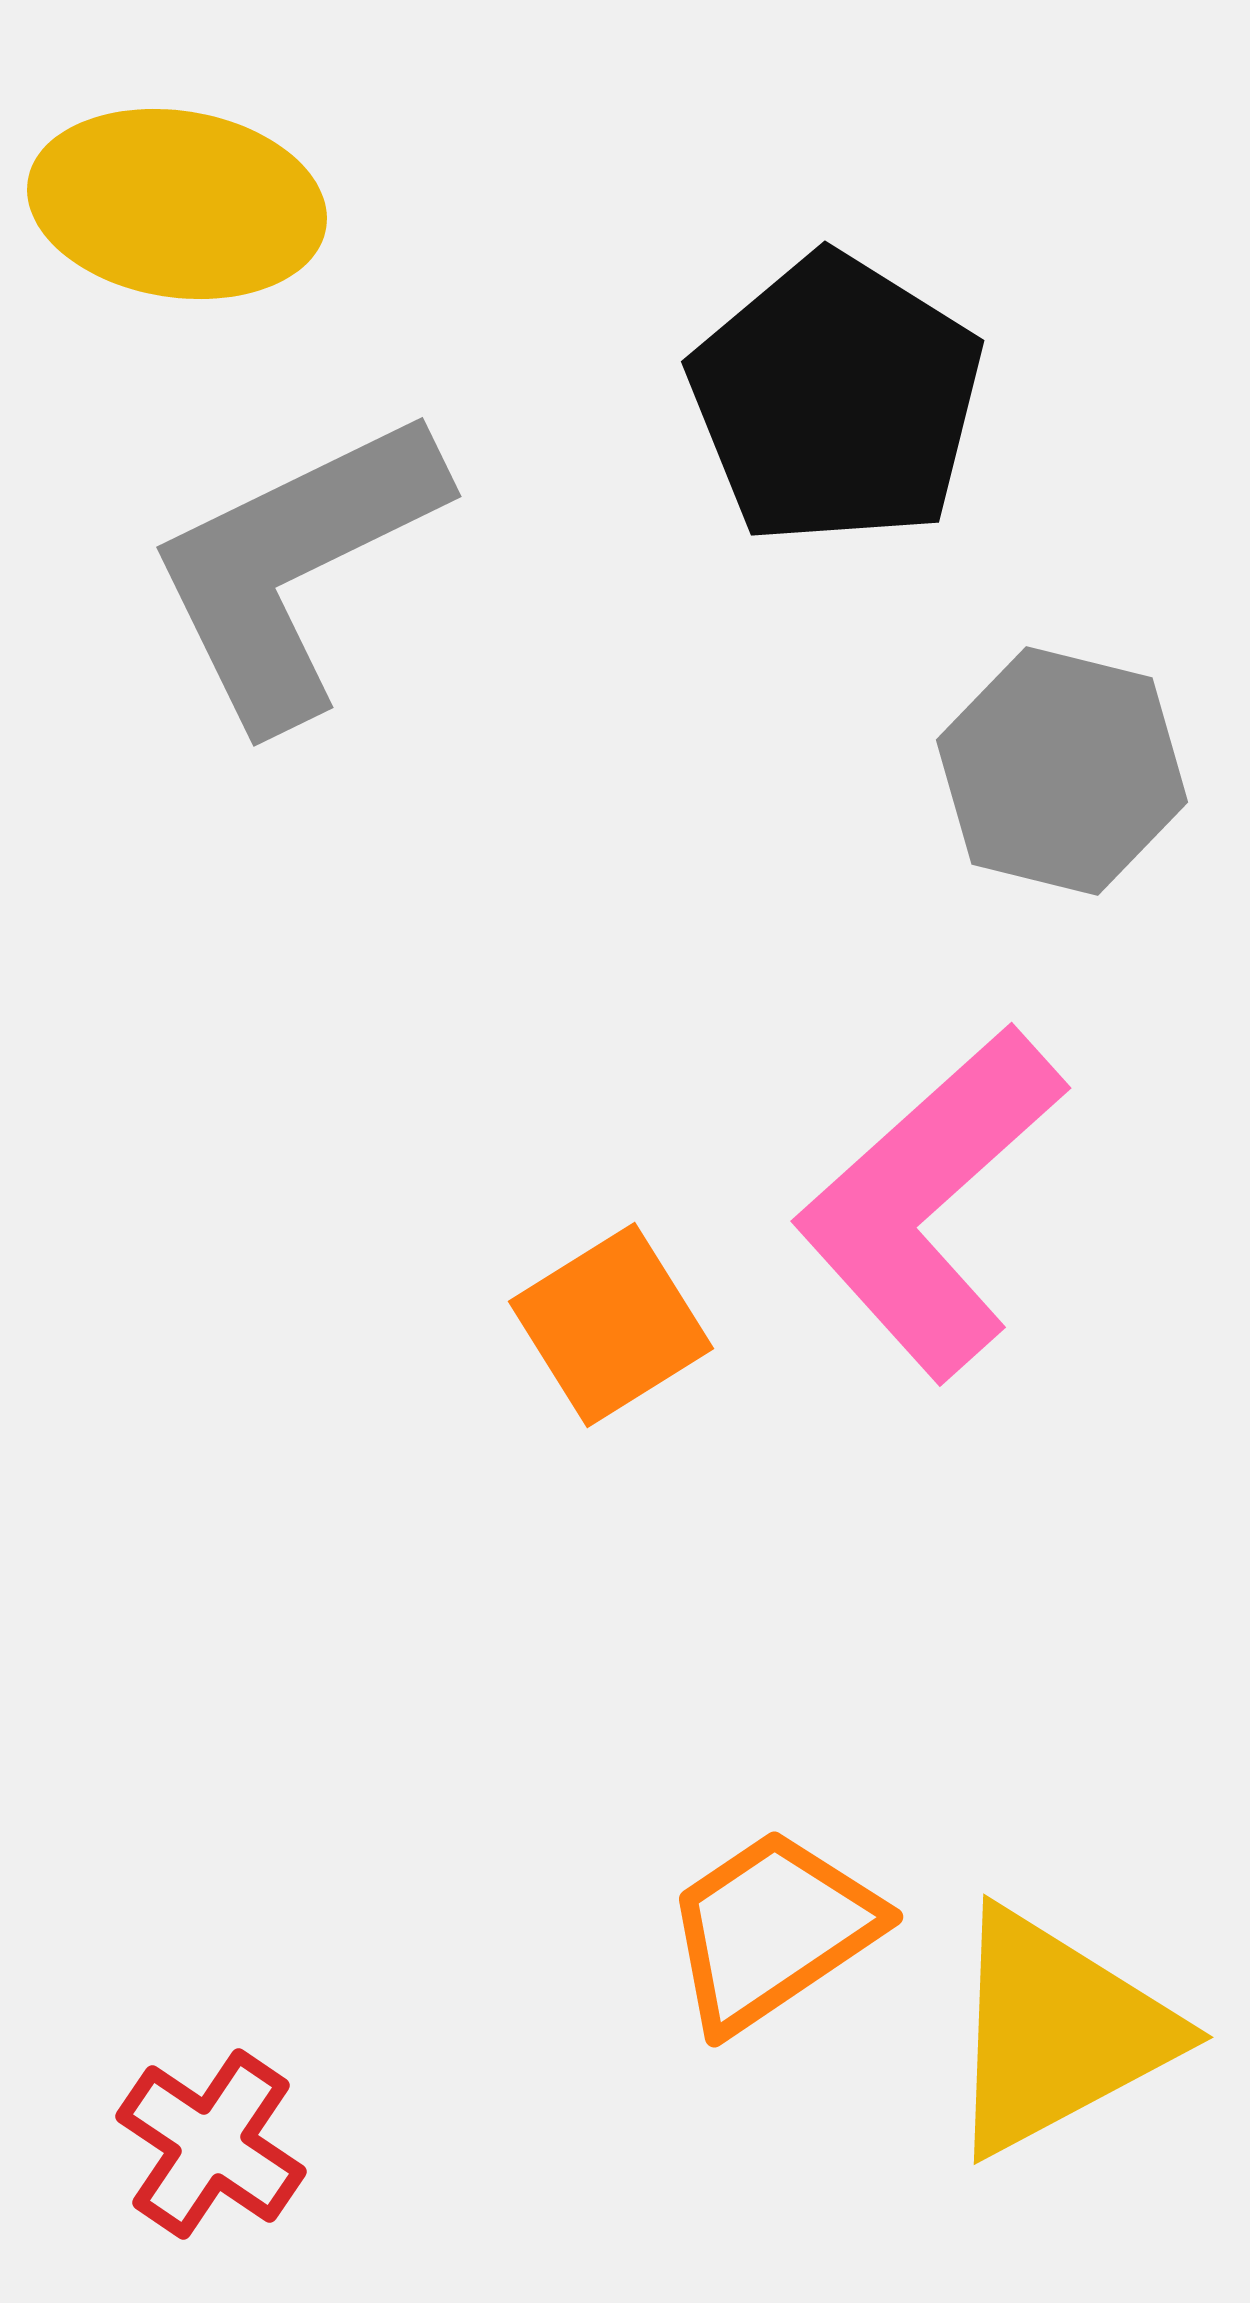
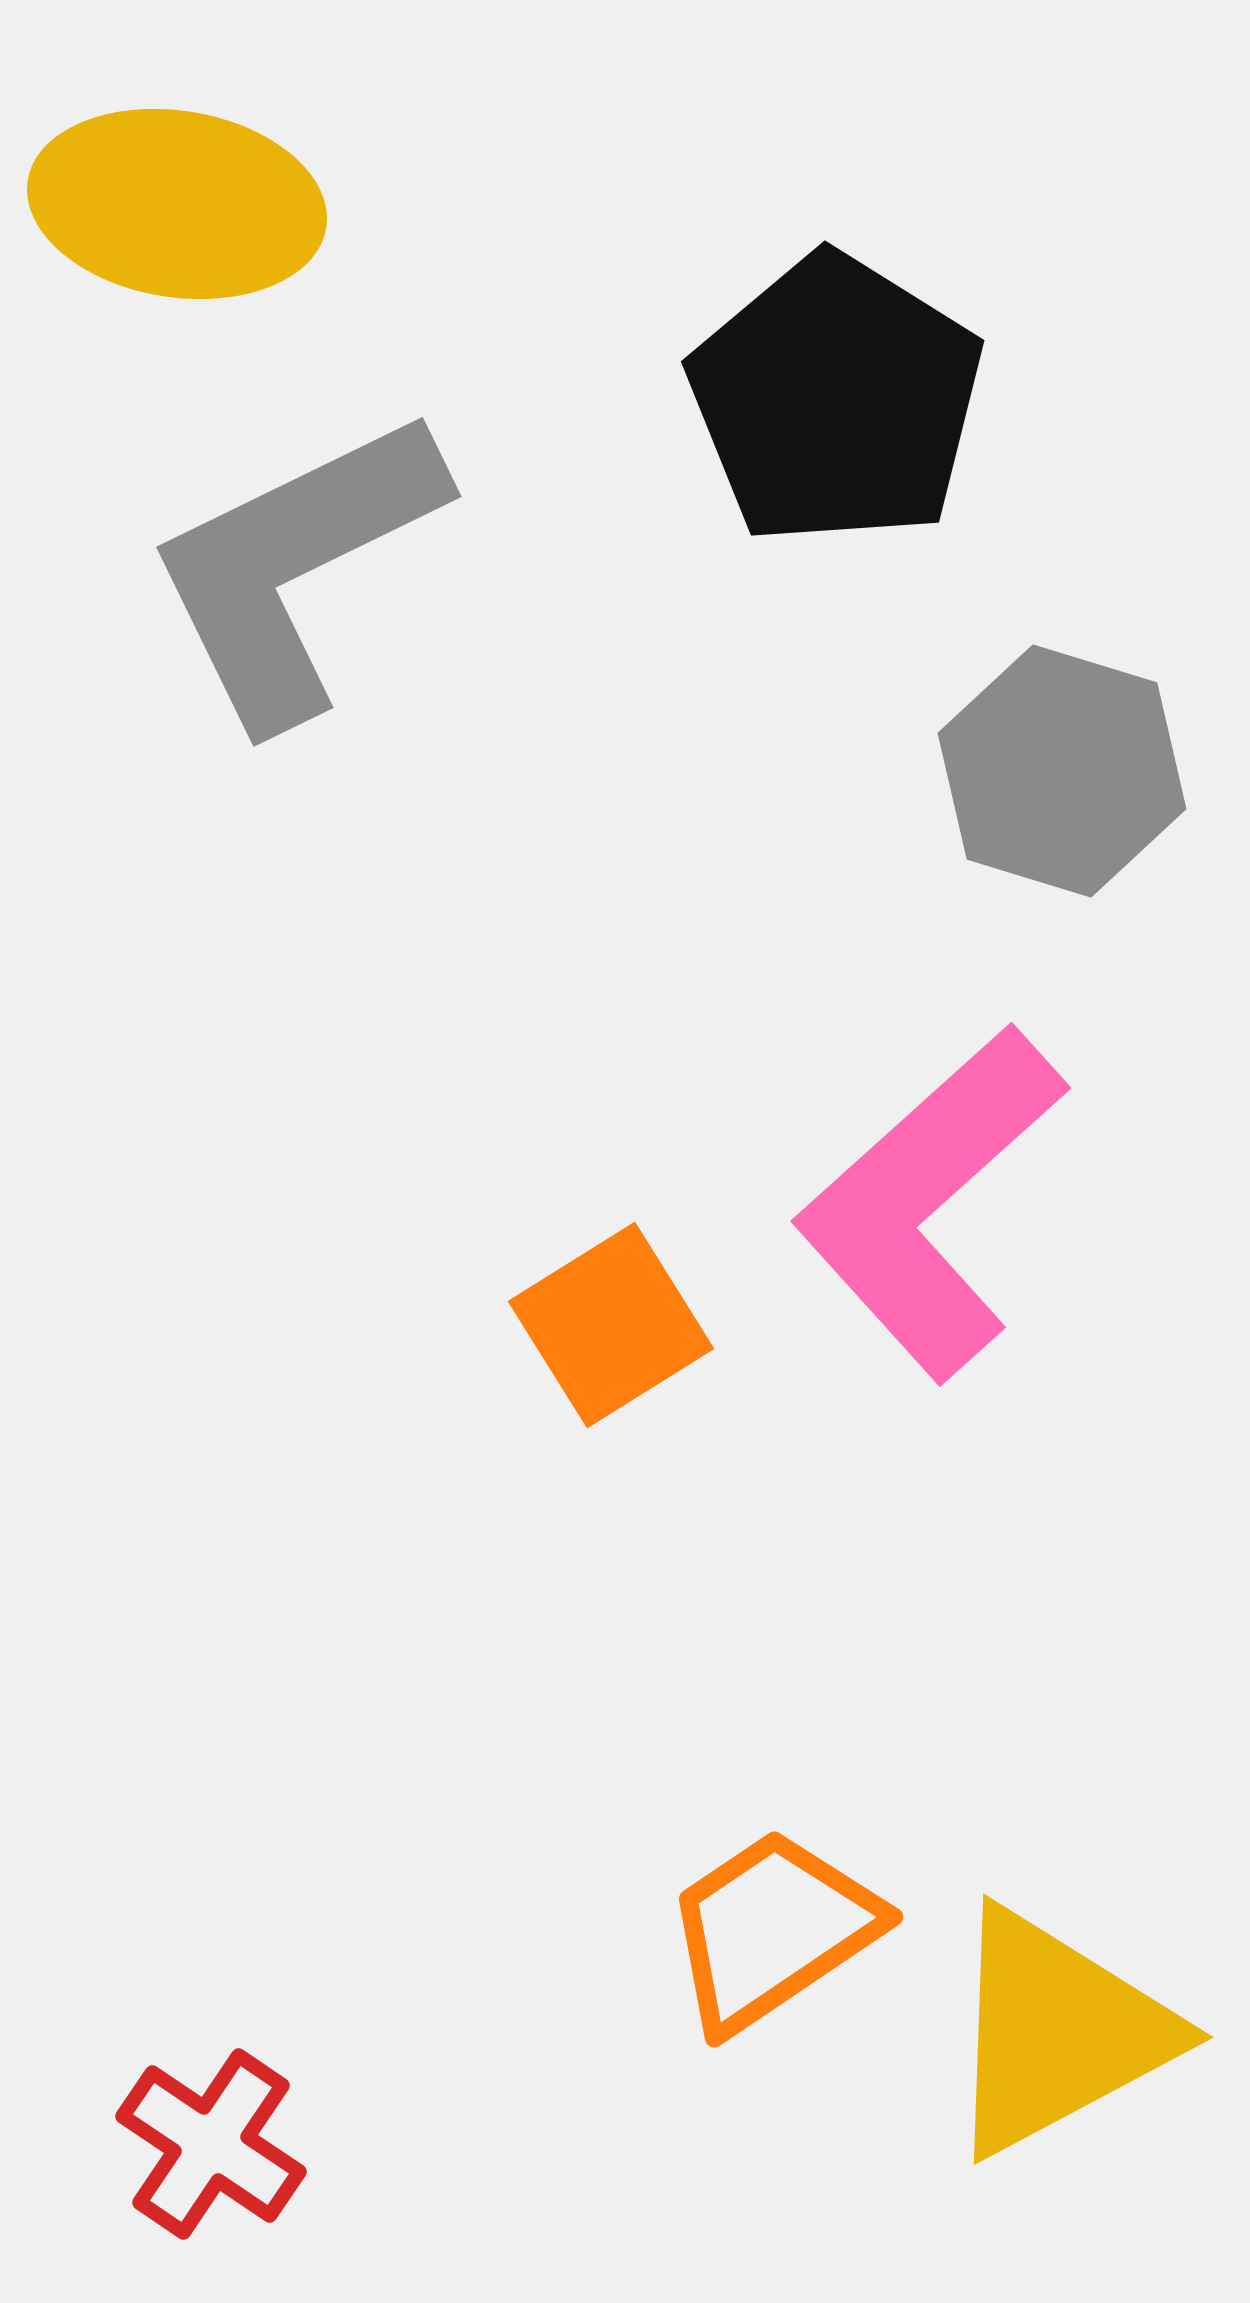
gray hexagon: rotated 3 degrees clockwise
